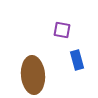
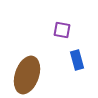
brown ellipse: moved 6 px left; rotated 24 degrees clockwise
